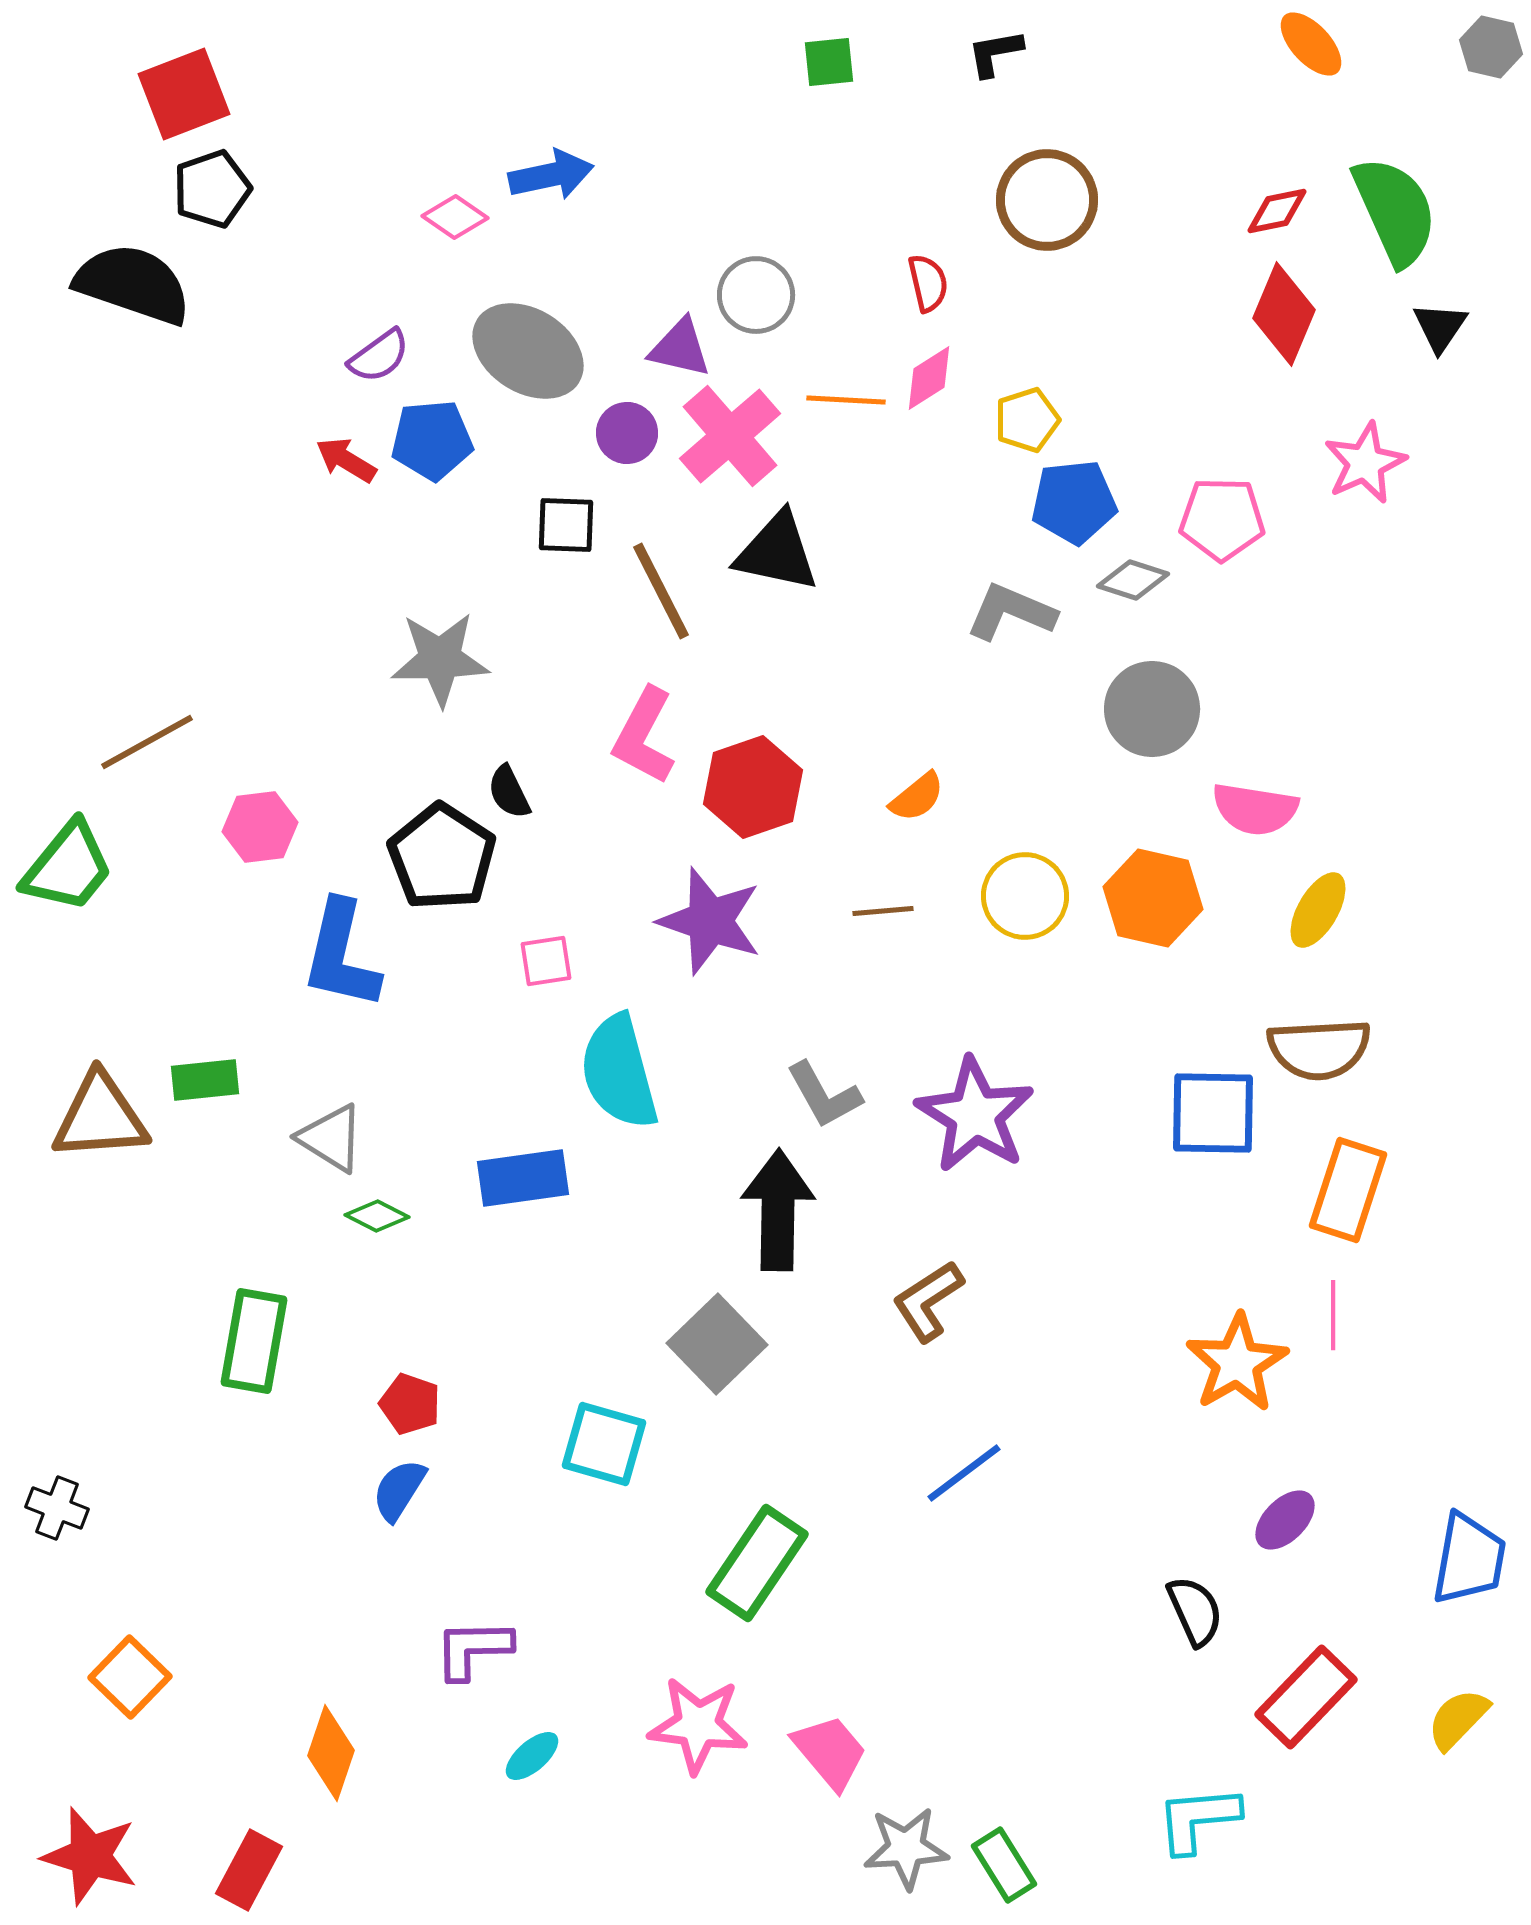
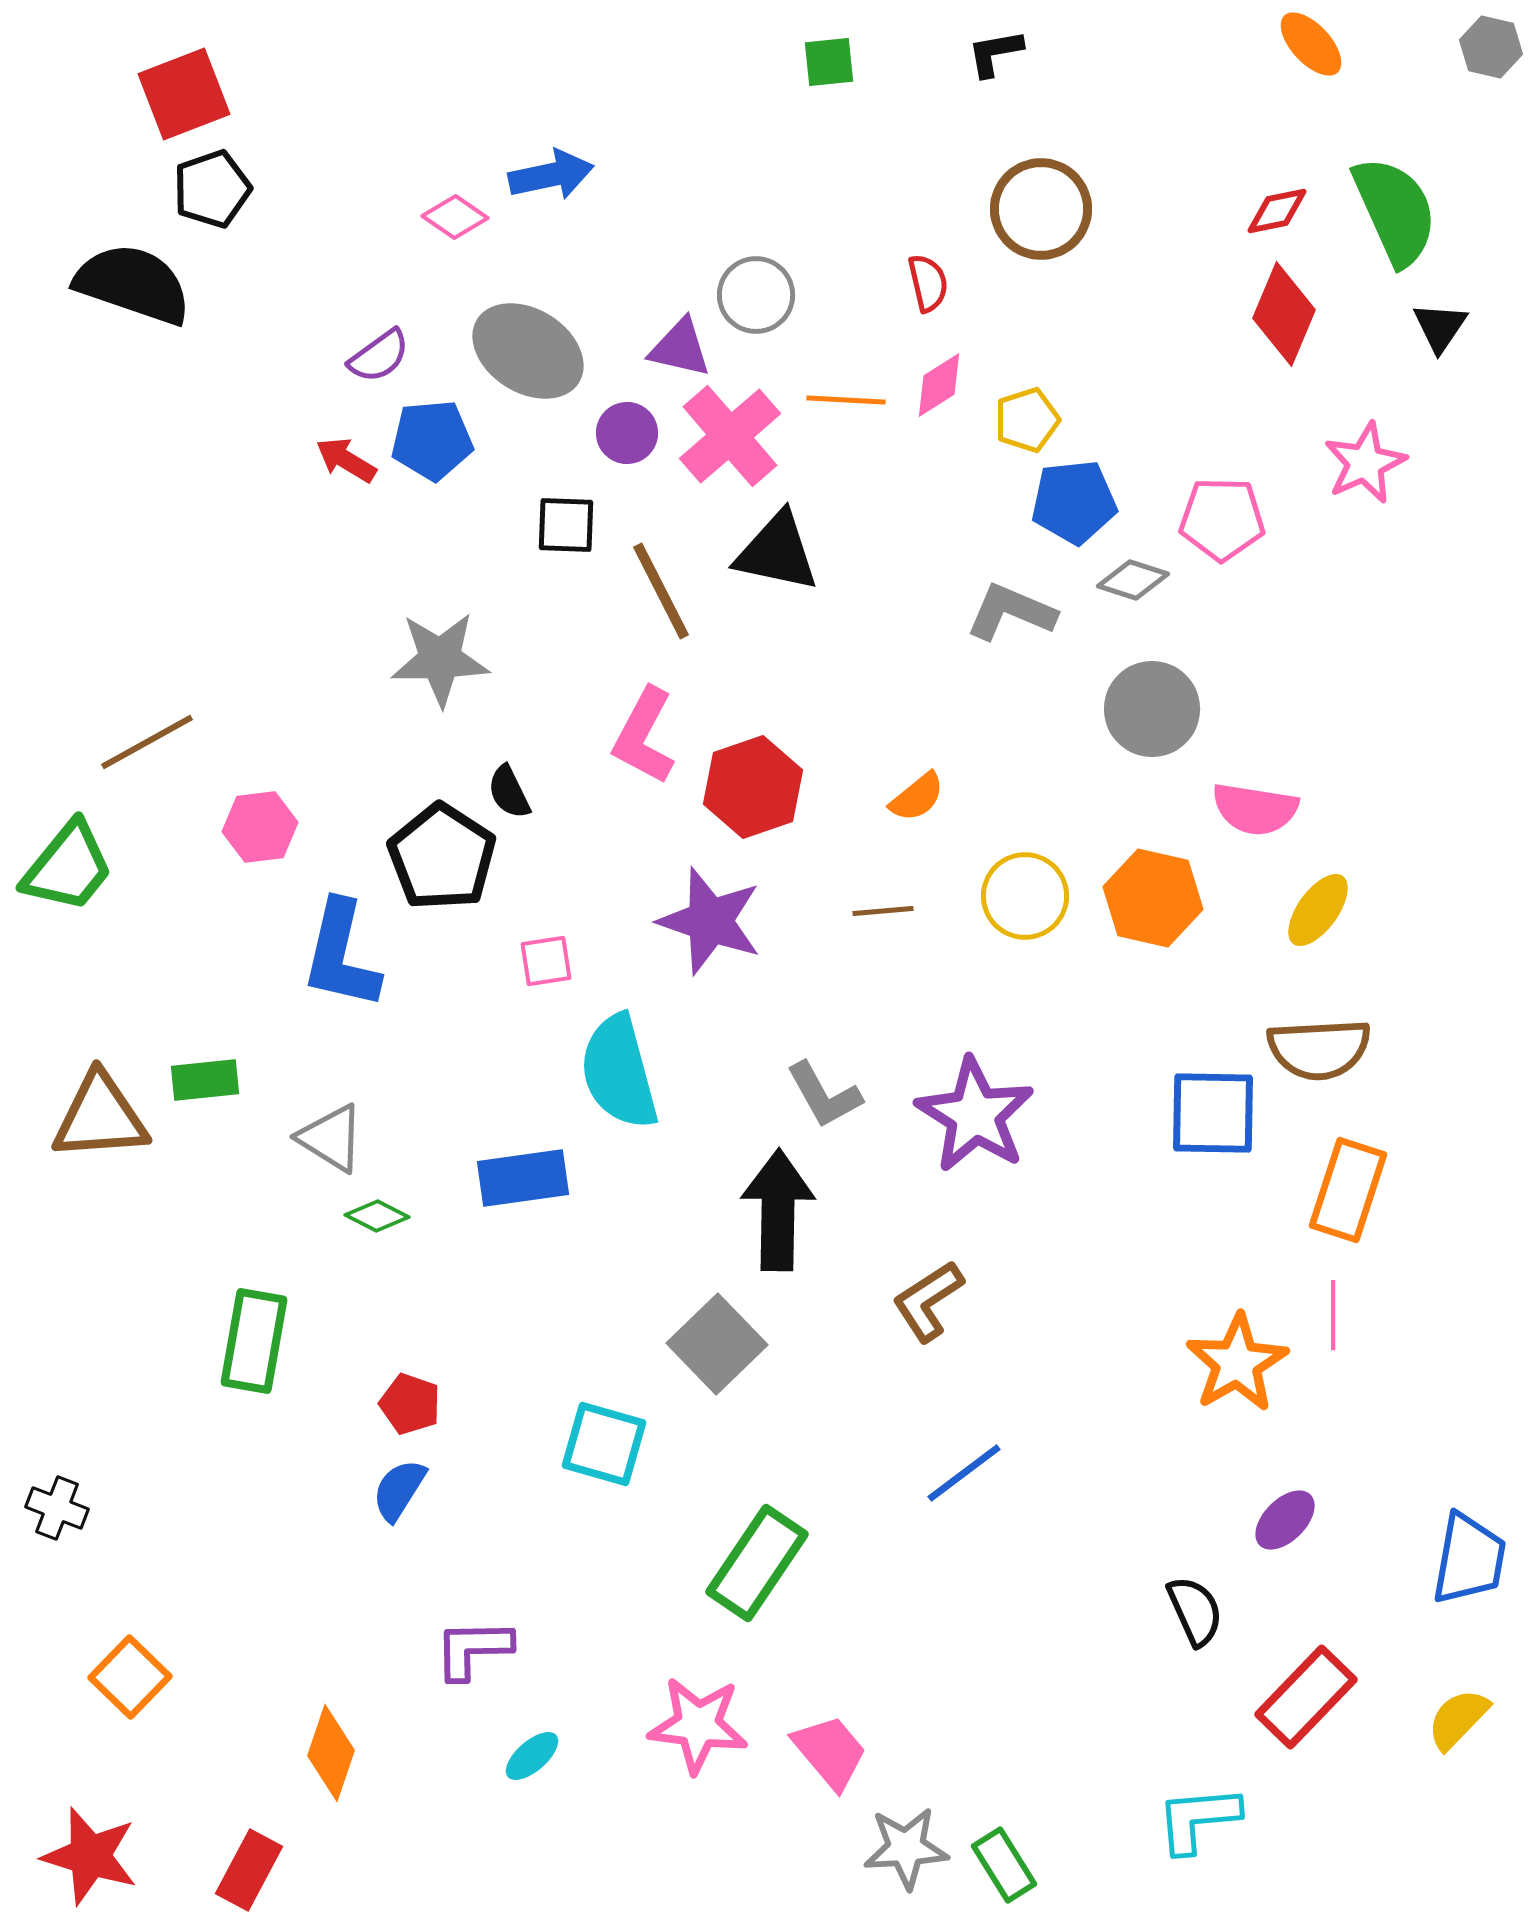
brown circle at (1047, 200): moved 6 px left, 9 px down
pink diamond at (929, 378): moved 10 px right, 7 px down
yellow ellipse at (1318, 910): rotated 6 degrees clockwise
